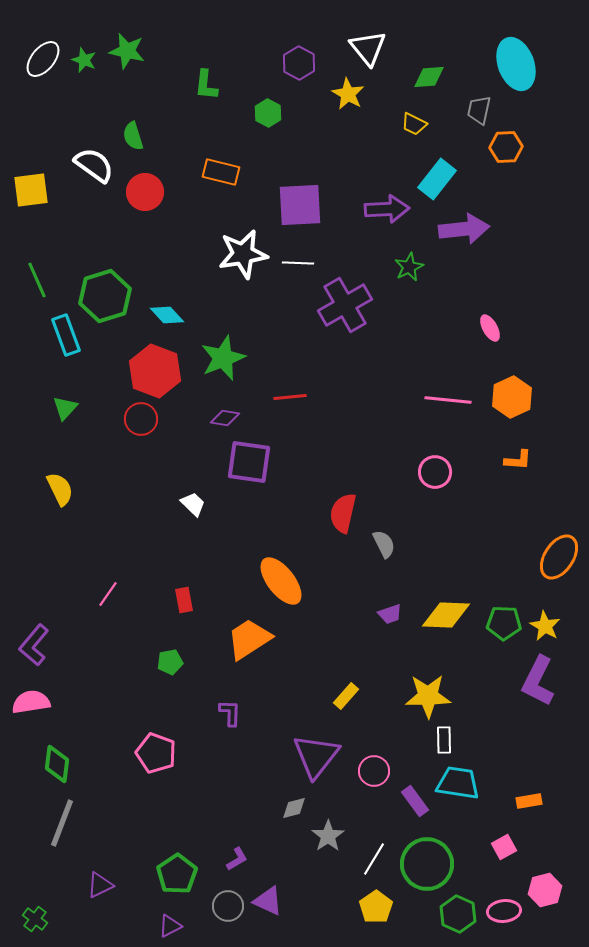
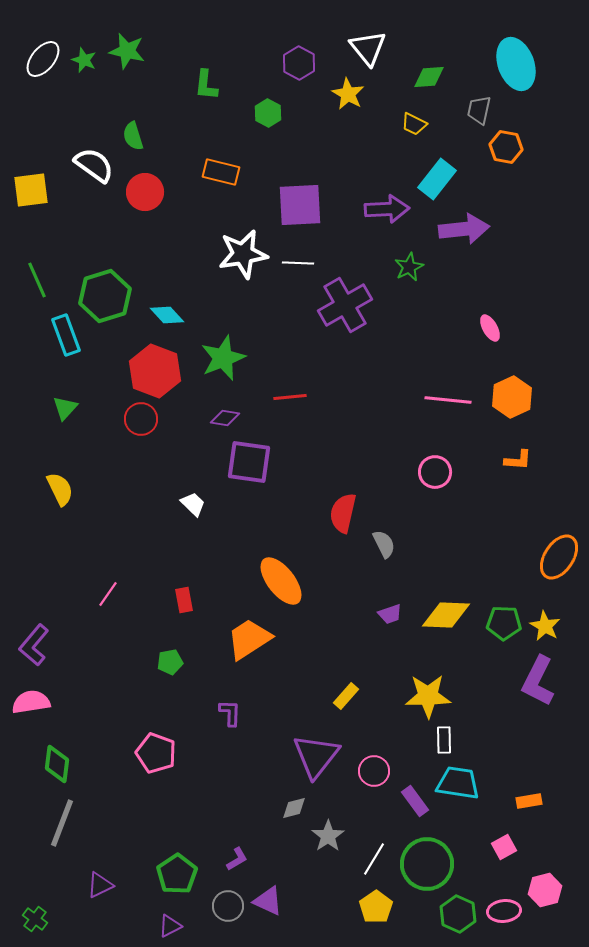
orange hexagon at (506, 147): rotated 12 degrees clockwise
